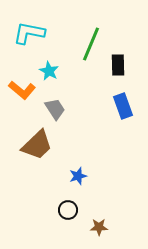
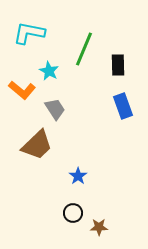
green line: moved 7 px left, 5 px down
blue star: rotated 18 degrees counterclockwise
black circle: moved 5 px right, 3 px down
